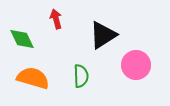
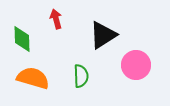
green diamond: rotated 24 degrees clockwise
